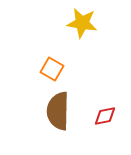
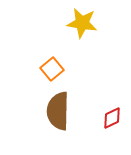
orange square: rotated 20 degrees clockwise
red diamond: moved 7 px right, 2 px down; rotated 15 degrees counterclockwise
